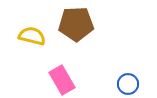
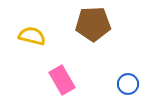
brown pentagon: moved 17 px right
